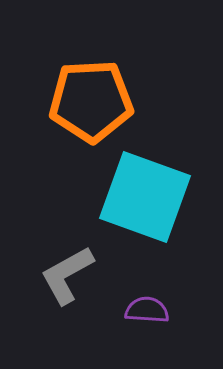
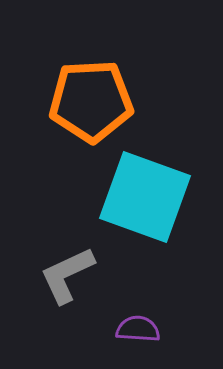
gray L-shape: rotated 4 degrees clockwise
purple semicircle: moved 9 px left, 19 px down
